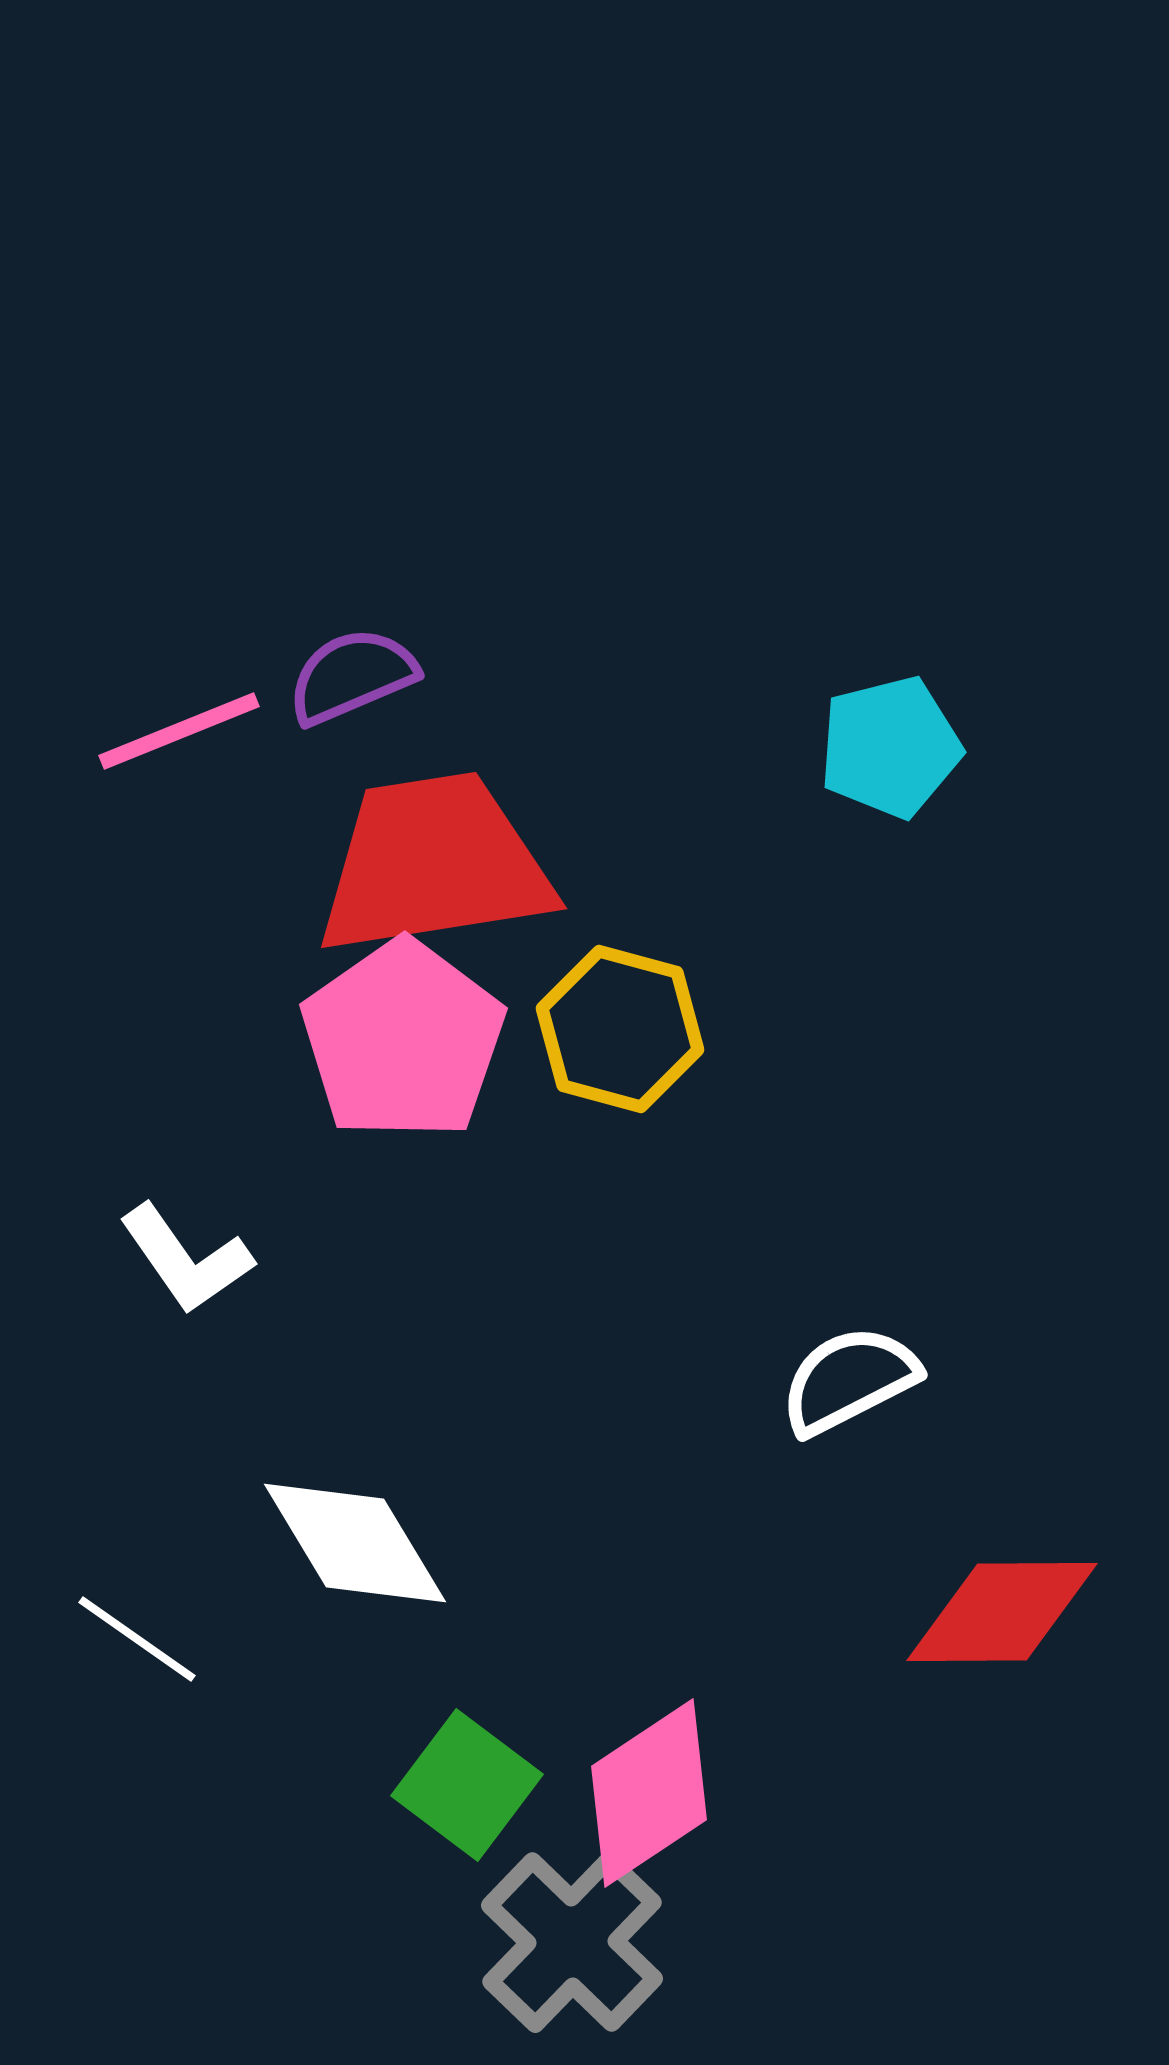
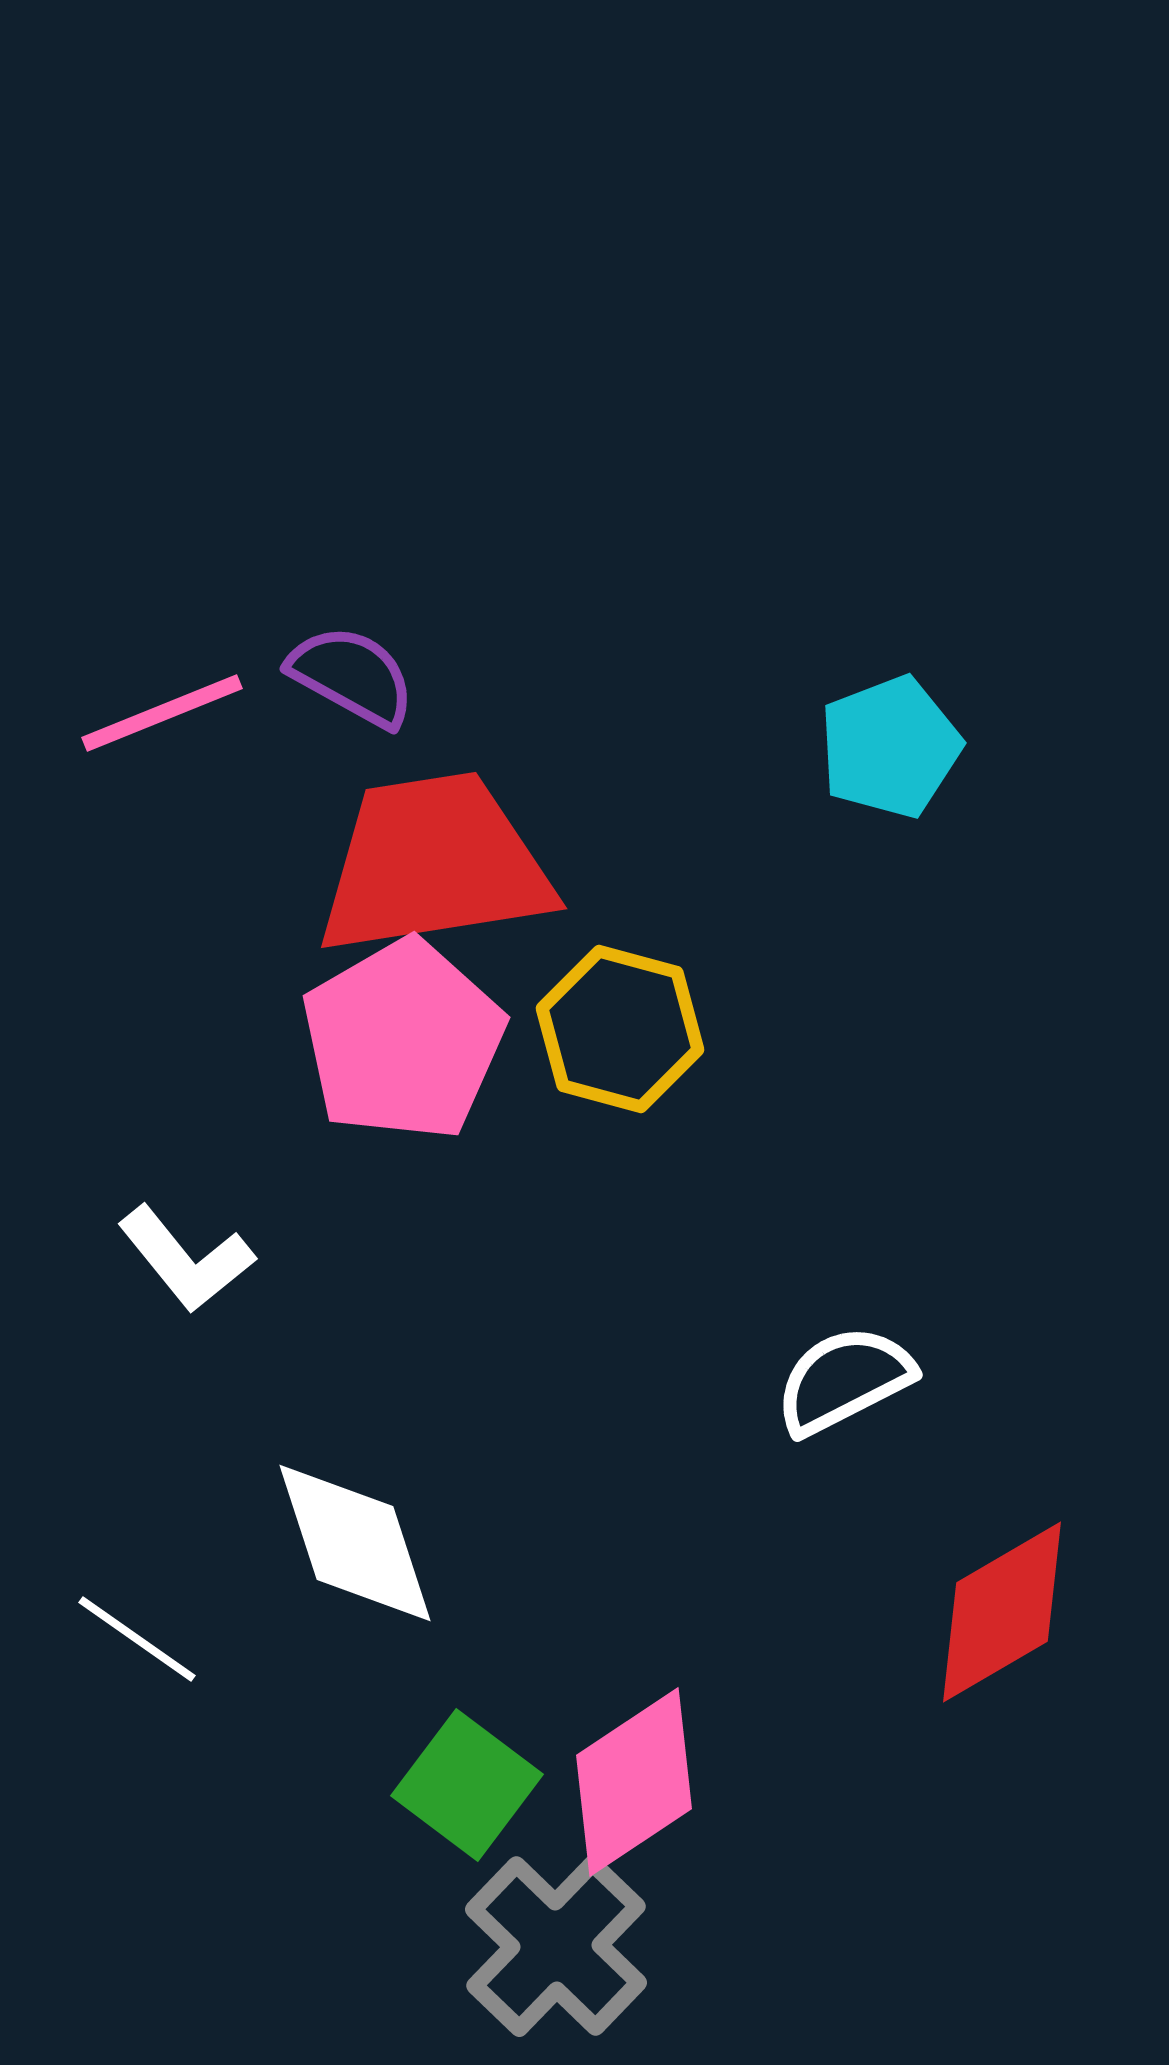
purple semicircle: rotated 52 degrees clockwise
pink line: moved 17 px left, 18 px up
cyan pentagon: rotated 7 degrees counterclockwise
pink pentagon: rotated 5 degrees clockwise
white L-shape: rotated 4 degrees counterclockwise
white semicircle: moved 5 px left
white diamond: rotated 13 degrees clockwise
red diamond: rotated 30 degrees counterclockwise
pink diamond: moved 15 px left, 11 px up
gray cross: moved 16 px left, 4 px down
